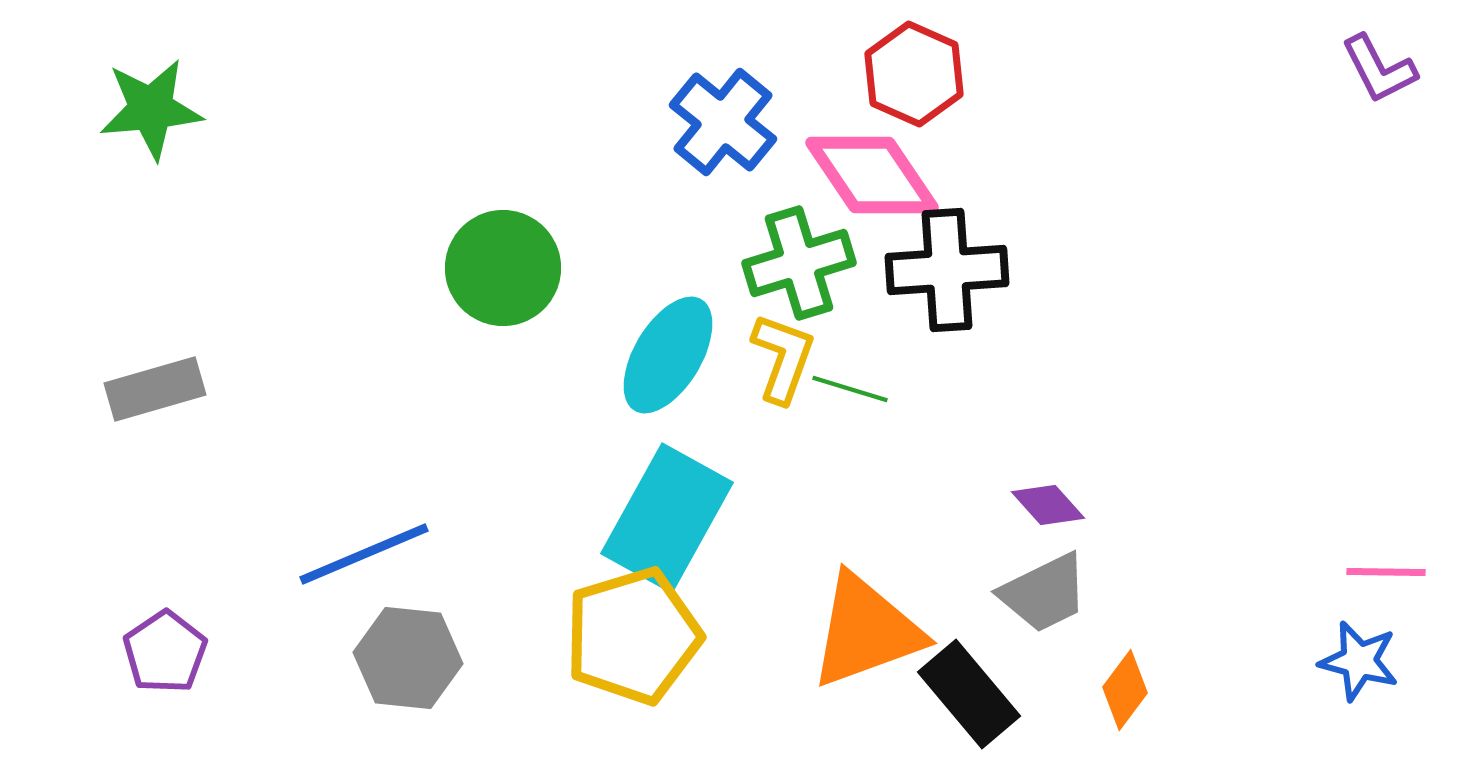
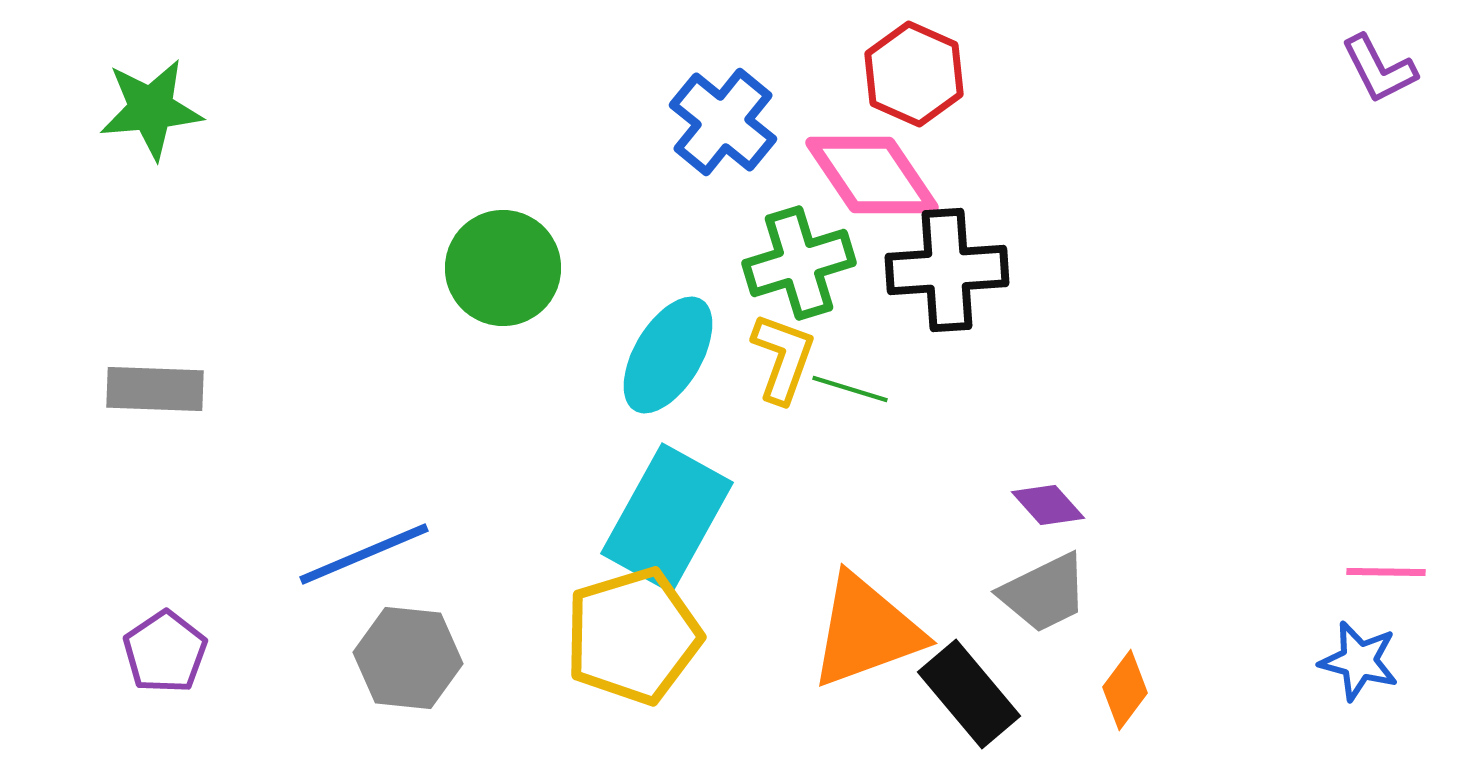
gray rectangle: rotated 18 degrees clockwise
